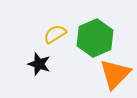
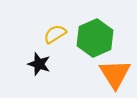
orange triangle: rotated 16 degrees counterclockwise
